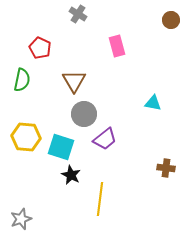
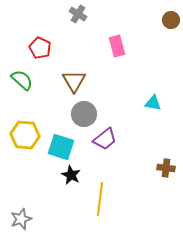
green semicircle: rotated 60 degrees counterclockwise
yellow hexagon: moved 1 px left, 2 px up
